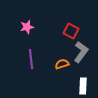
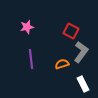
white rectangle: moved 2 px up; rotated 28 degrees counterclockwise
